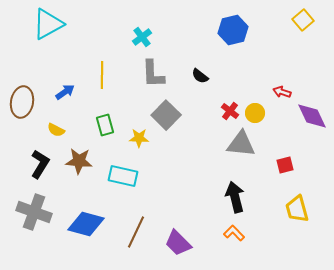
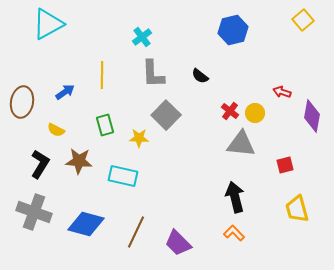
purple diamond: rotated 36 degrees clockwise
